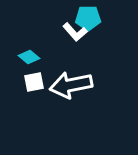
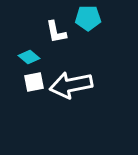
white L-shape: moved 19 px left; rotated 30 degrees clockwise
